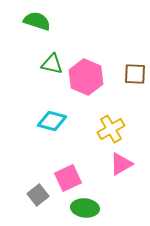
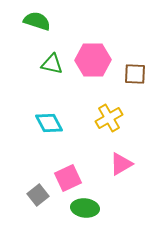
pink hexagon: moved 7 px right, 17 px up; rotated 24 degrees counterclockwise
cyan diamond: moved 3 px left, 2 px down; rotated 48 degrees clockwise
yellow cross: moved 2 px left, 11 px up
